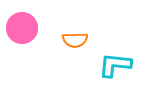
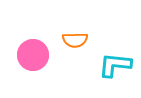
pink circle: moved 11 px right, 27 px down
